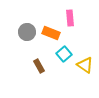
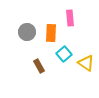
orange rectangle: rotated 72 degrees clockwise
yellow triangle: moved 1 px right, 2 px up
